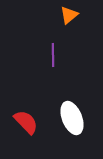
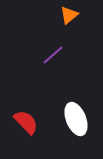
purple line: rotated 50 degrees clockwise
white ellipse: moved 4 px right, 1 px down
